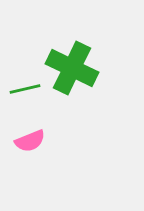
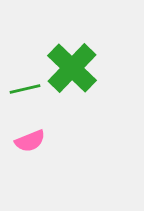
green cross: rotated 18 degrees clockwise
